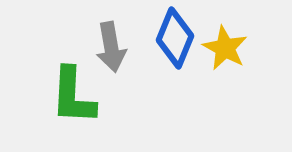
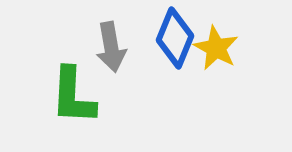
yellow star: moved 9 px left
